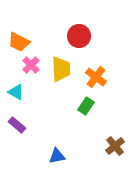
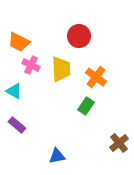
pink cross: rotated 18 degrees counterclockwise
cyan triangle: moved 2 px left, 1 px up
brown cross: moved 4 px right, 3 px up
